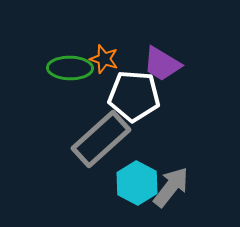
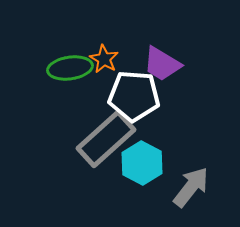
orange star: rotated 12 degrees clockwise
green ellipse: rotated 9 degrees counterclockwise
gray rectangle: moved 5 px right
cyan hexagon: moved 5 px right, 20 px up
gray arrow: moved 20 px right
